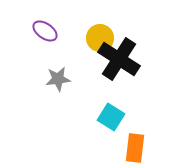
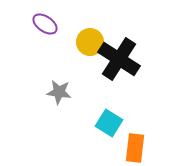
purple ellipse: moved 7 px up
yellow circle: moved 10 px left, 4 px down
gray star: moved 1 px right, 13 px down; rotated 15 degrees clockwise
cyan square: moved 2 px left, 6 px down
